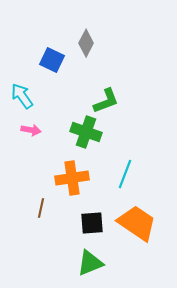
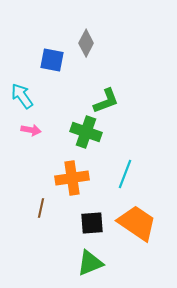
blue square: rotated 15 degrees counterclockwise
